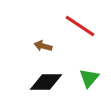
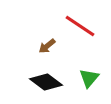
brown arrow: moved 4 px right; rotated 54 degrees counterclockwise
black diamond: rotated 36 degrees clockwise
